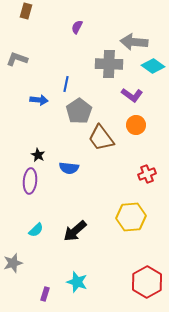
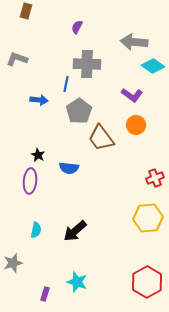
gray cross: moved 22 px left
red cross: moved 8 px right, 4 px down
yellow hexagon: moved 17 px right, 1 px down
cyan semicircle: rotated 35 degrees counterclockwise
